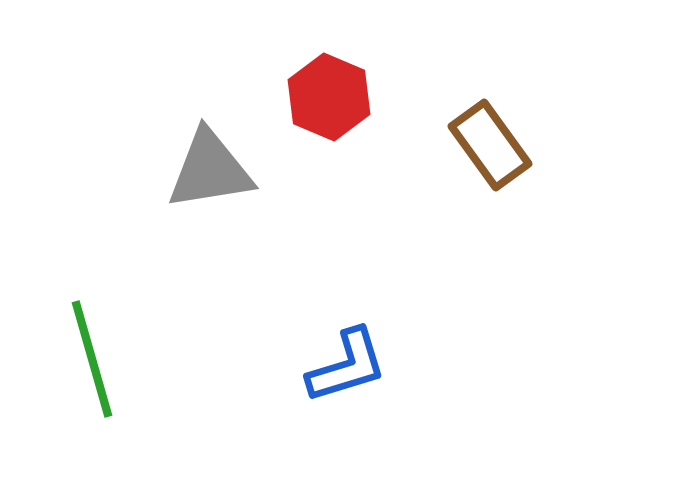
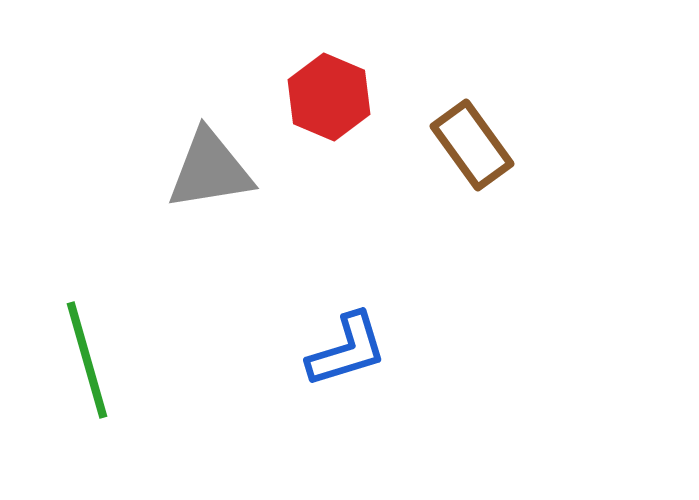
brown rectangle: moved 18 px left
green line: moved 5 px left, 1 px down
blue L-shape: moved 16 px up
